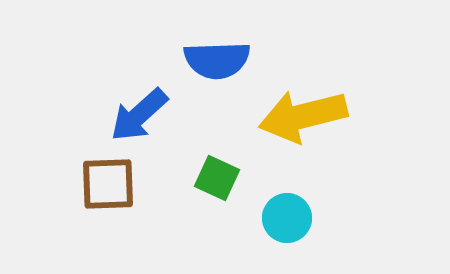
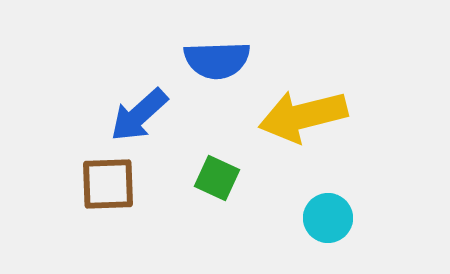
cyan circle: moved 41 px right
